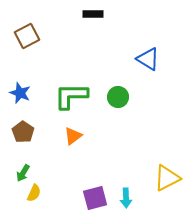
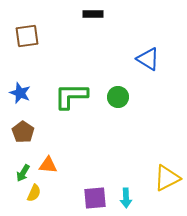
brown square: rotated 20 degrees clockwise
orange triangle: moved 25 px left, 29 px down; rotated 42 degrees clockwise
purple square: rotated 10 degrees clockwise
